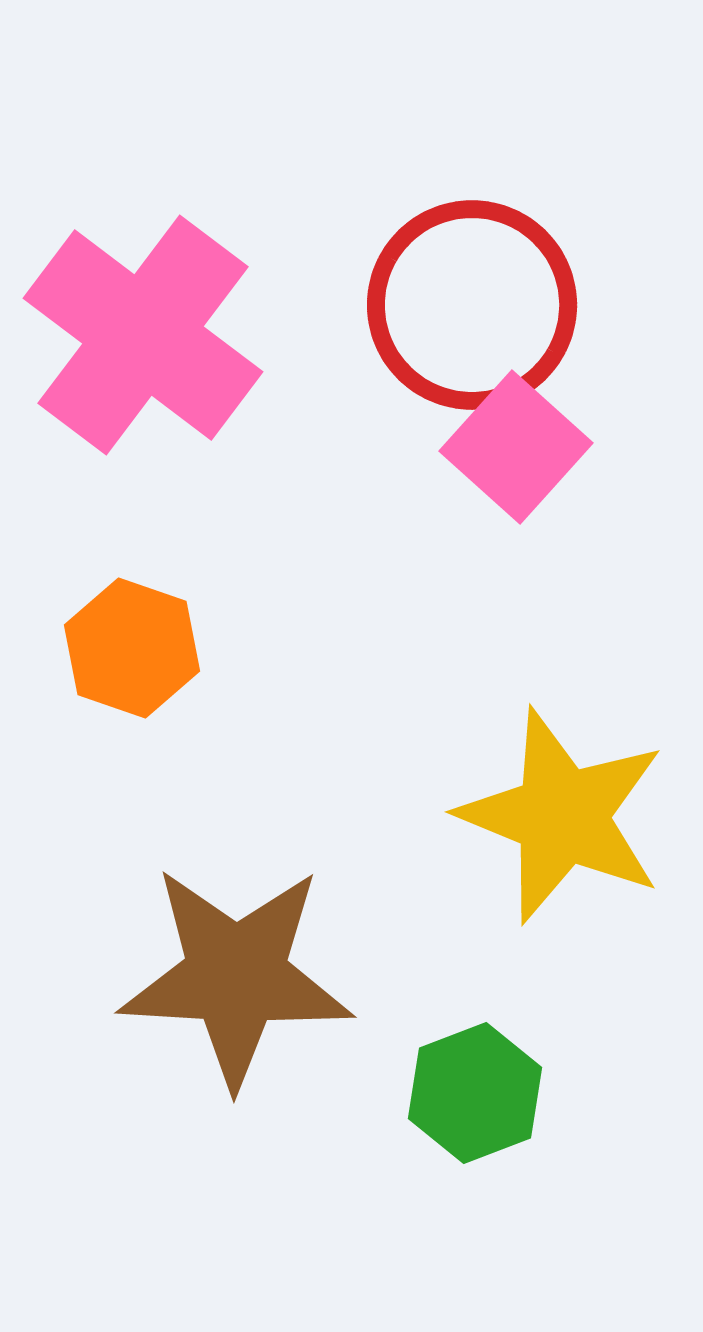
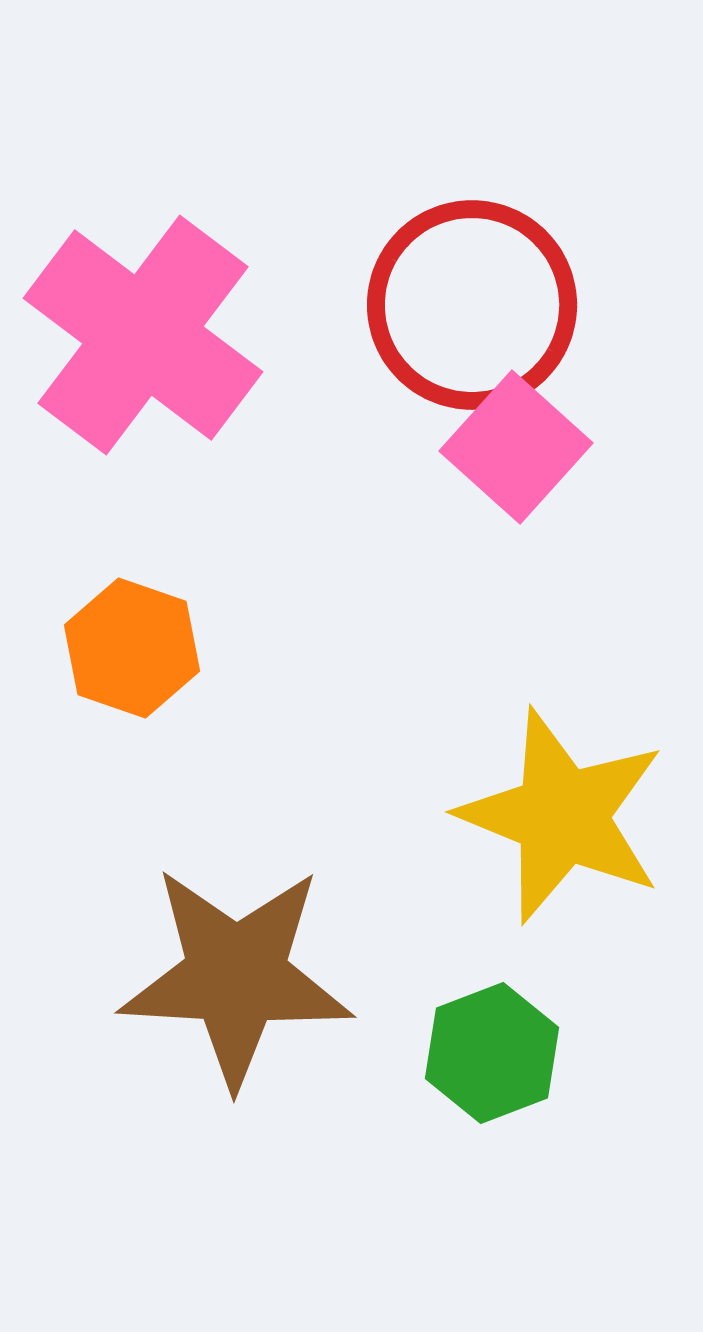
green hexagon: moved 17 px right, 40 px up
